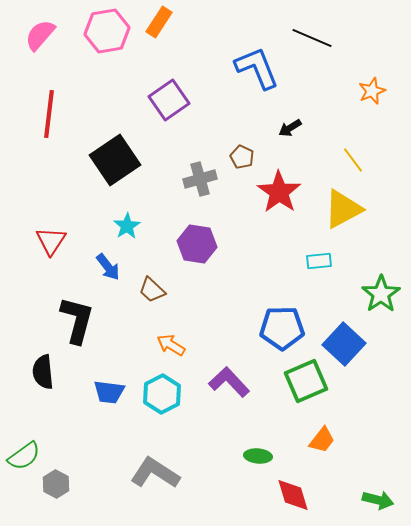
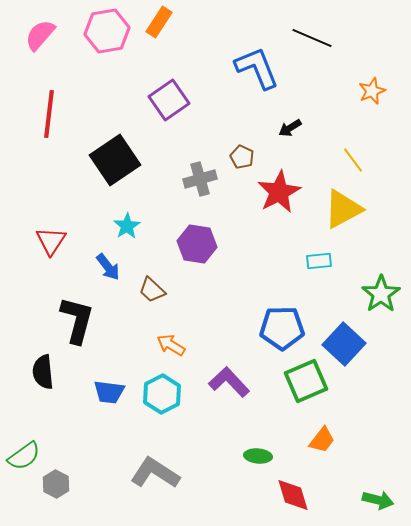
red star: rotated 9 degrees clockwise
